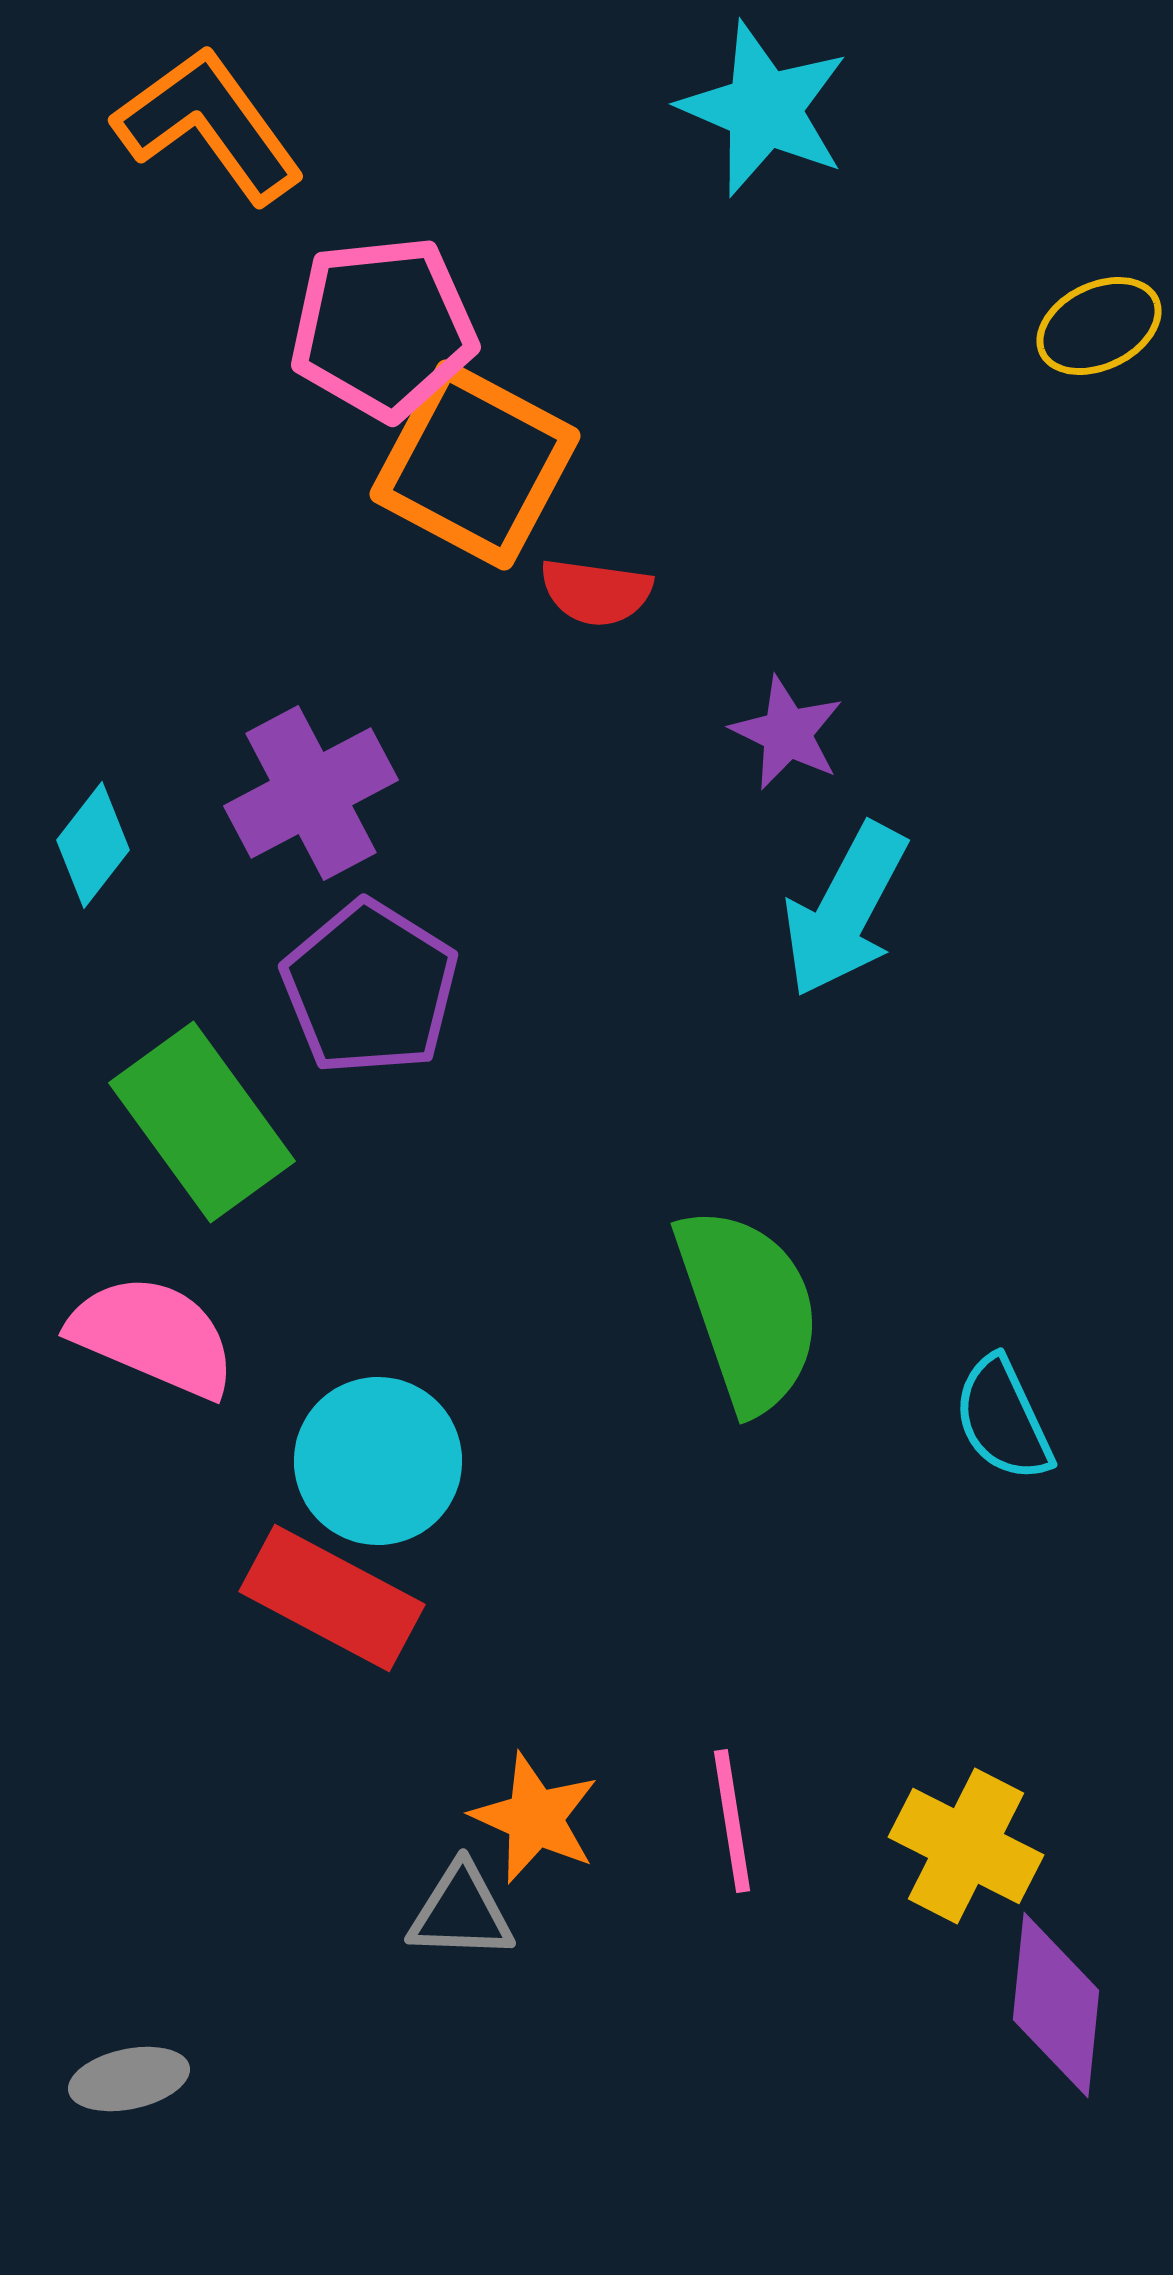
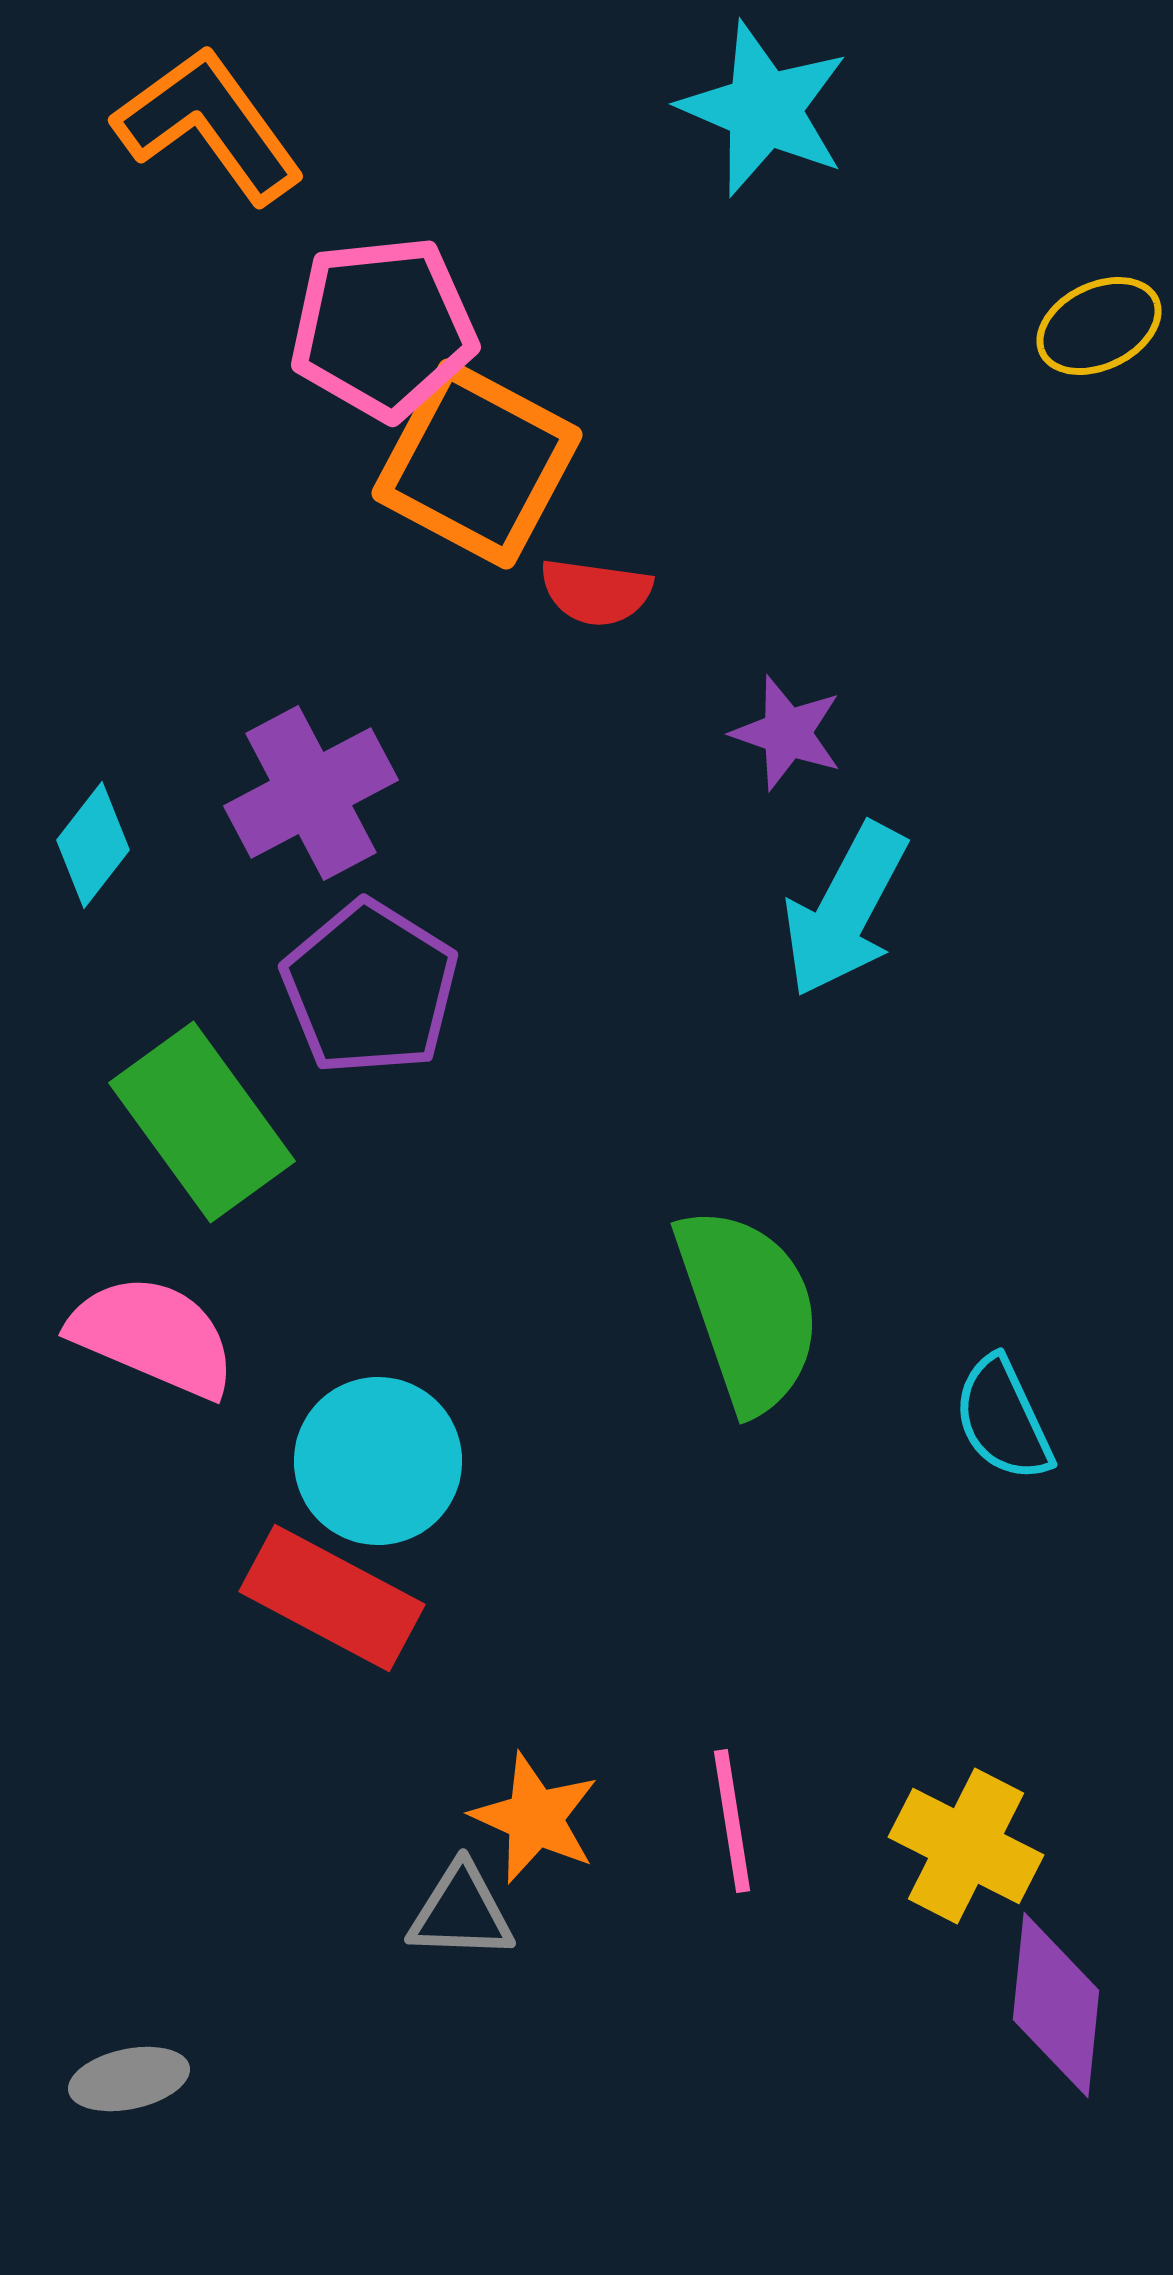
orange square: moved 2 px right, 1 px up
purple star: rotated 7 degrees counterclockwise
